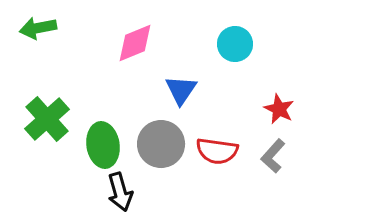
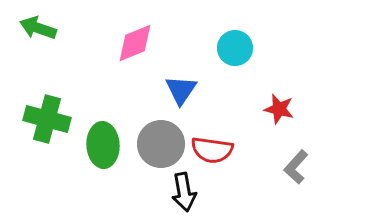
green arrow: rotated 30 degrees clockwise
cyan circle: moved 4 px down
red star: rotated 12 degrees counterclockwise
green cross: rotated 33 degrees counterclockwise
green ellipse: rotated 6 degrees clockwise
red semicircle: moved 5 px left, 1 px up
gray L-shape: moved 23 px right, 11 px down
black arrow: moved 64 px right; rotated 6 degrees clockwise
